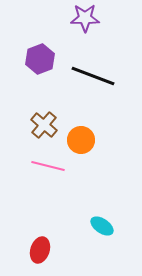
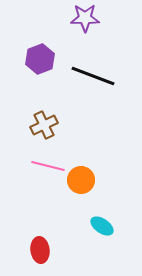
brown cross: rotated 24 degrees clockwise
orange circle: moved 40 px down
red ellipse: rotated 25 degrees counterclockwise
